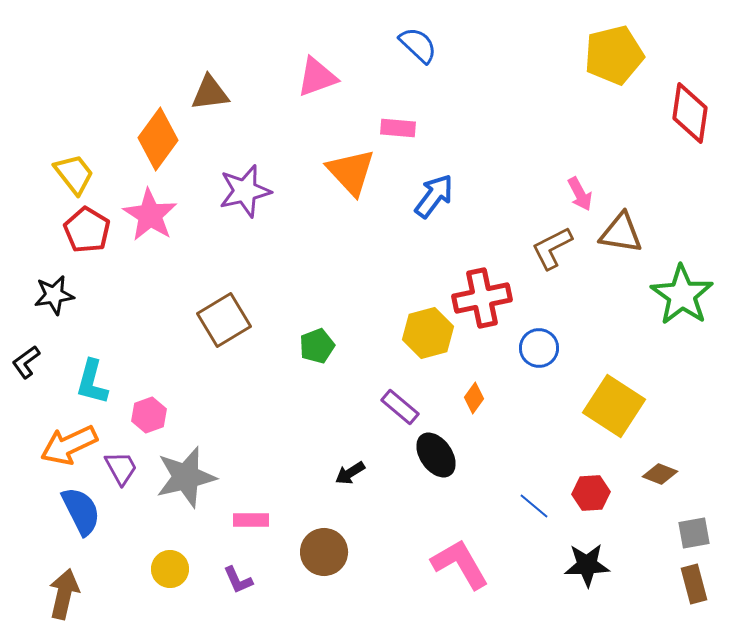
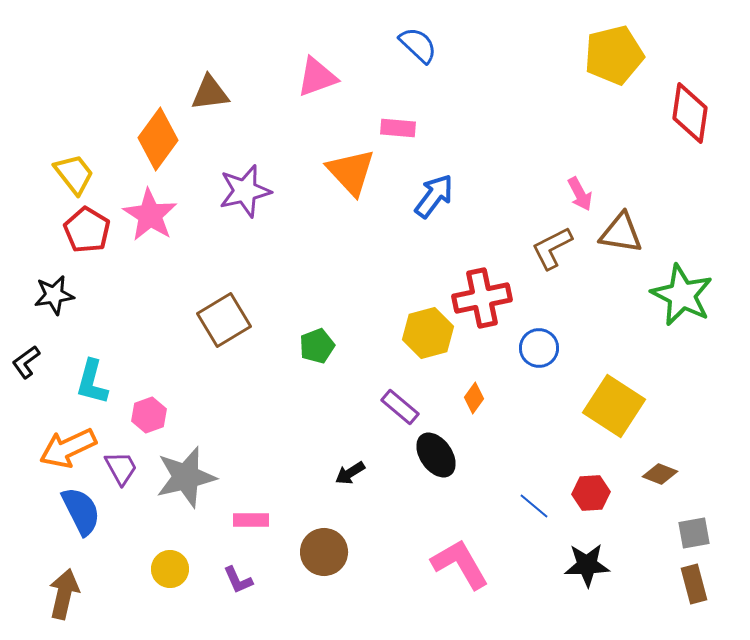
green star at (682, 295): rotated 8 degrees counterclockwise
orange arrow at (69, 445): moved 1 px left, 3 px down
